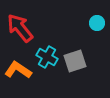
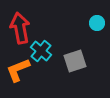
red arrow: rotated 28 degrees clockwise
cyan cross: moved 6 px left, 6 px up; rotated 10 degrees clockwise
orange L-shape: rotated 56 degrees counterclockwise
